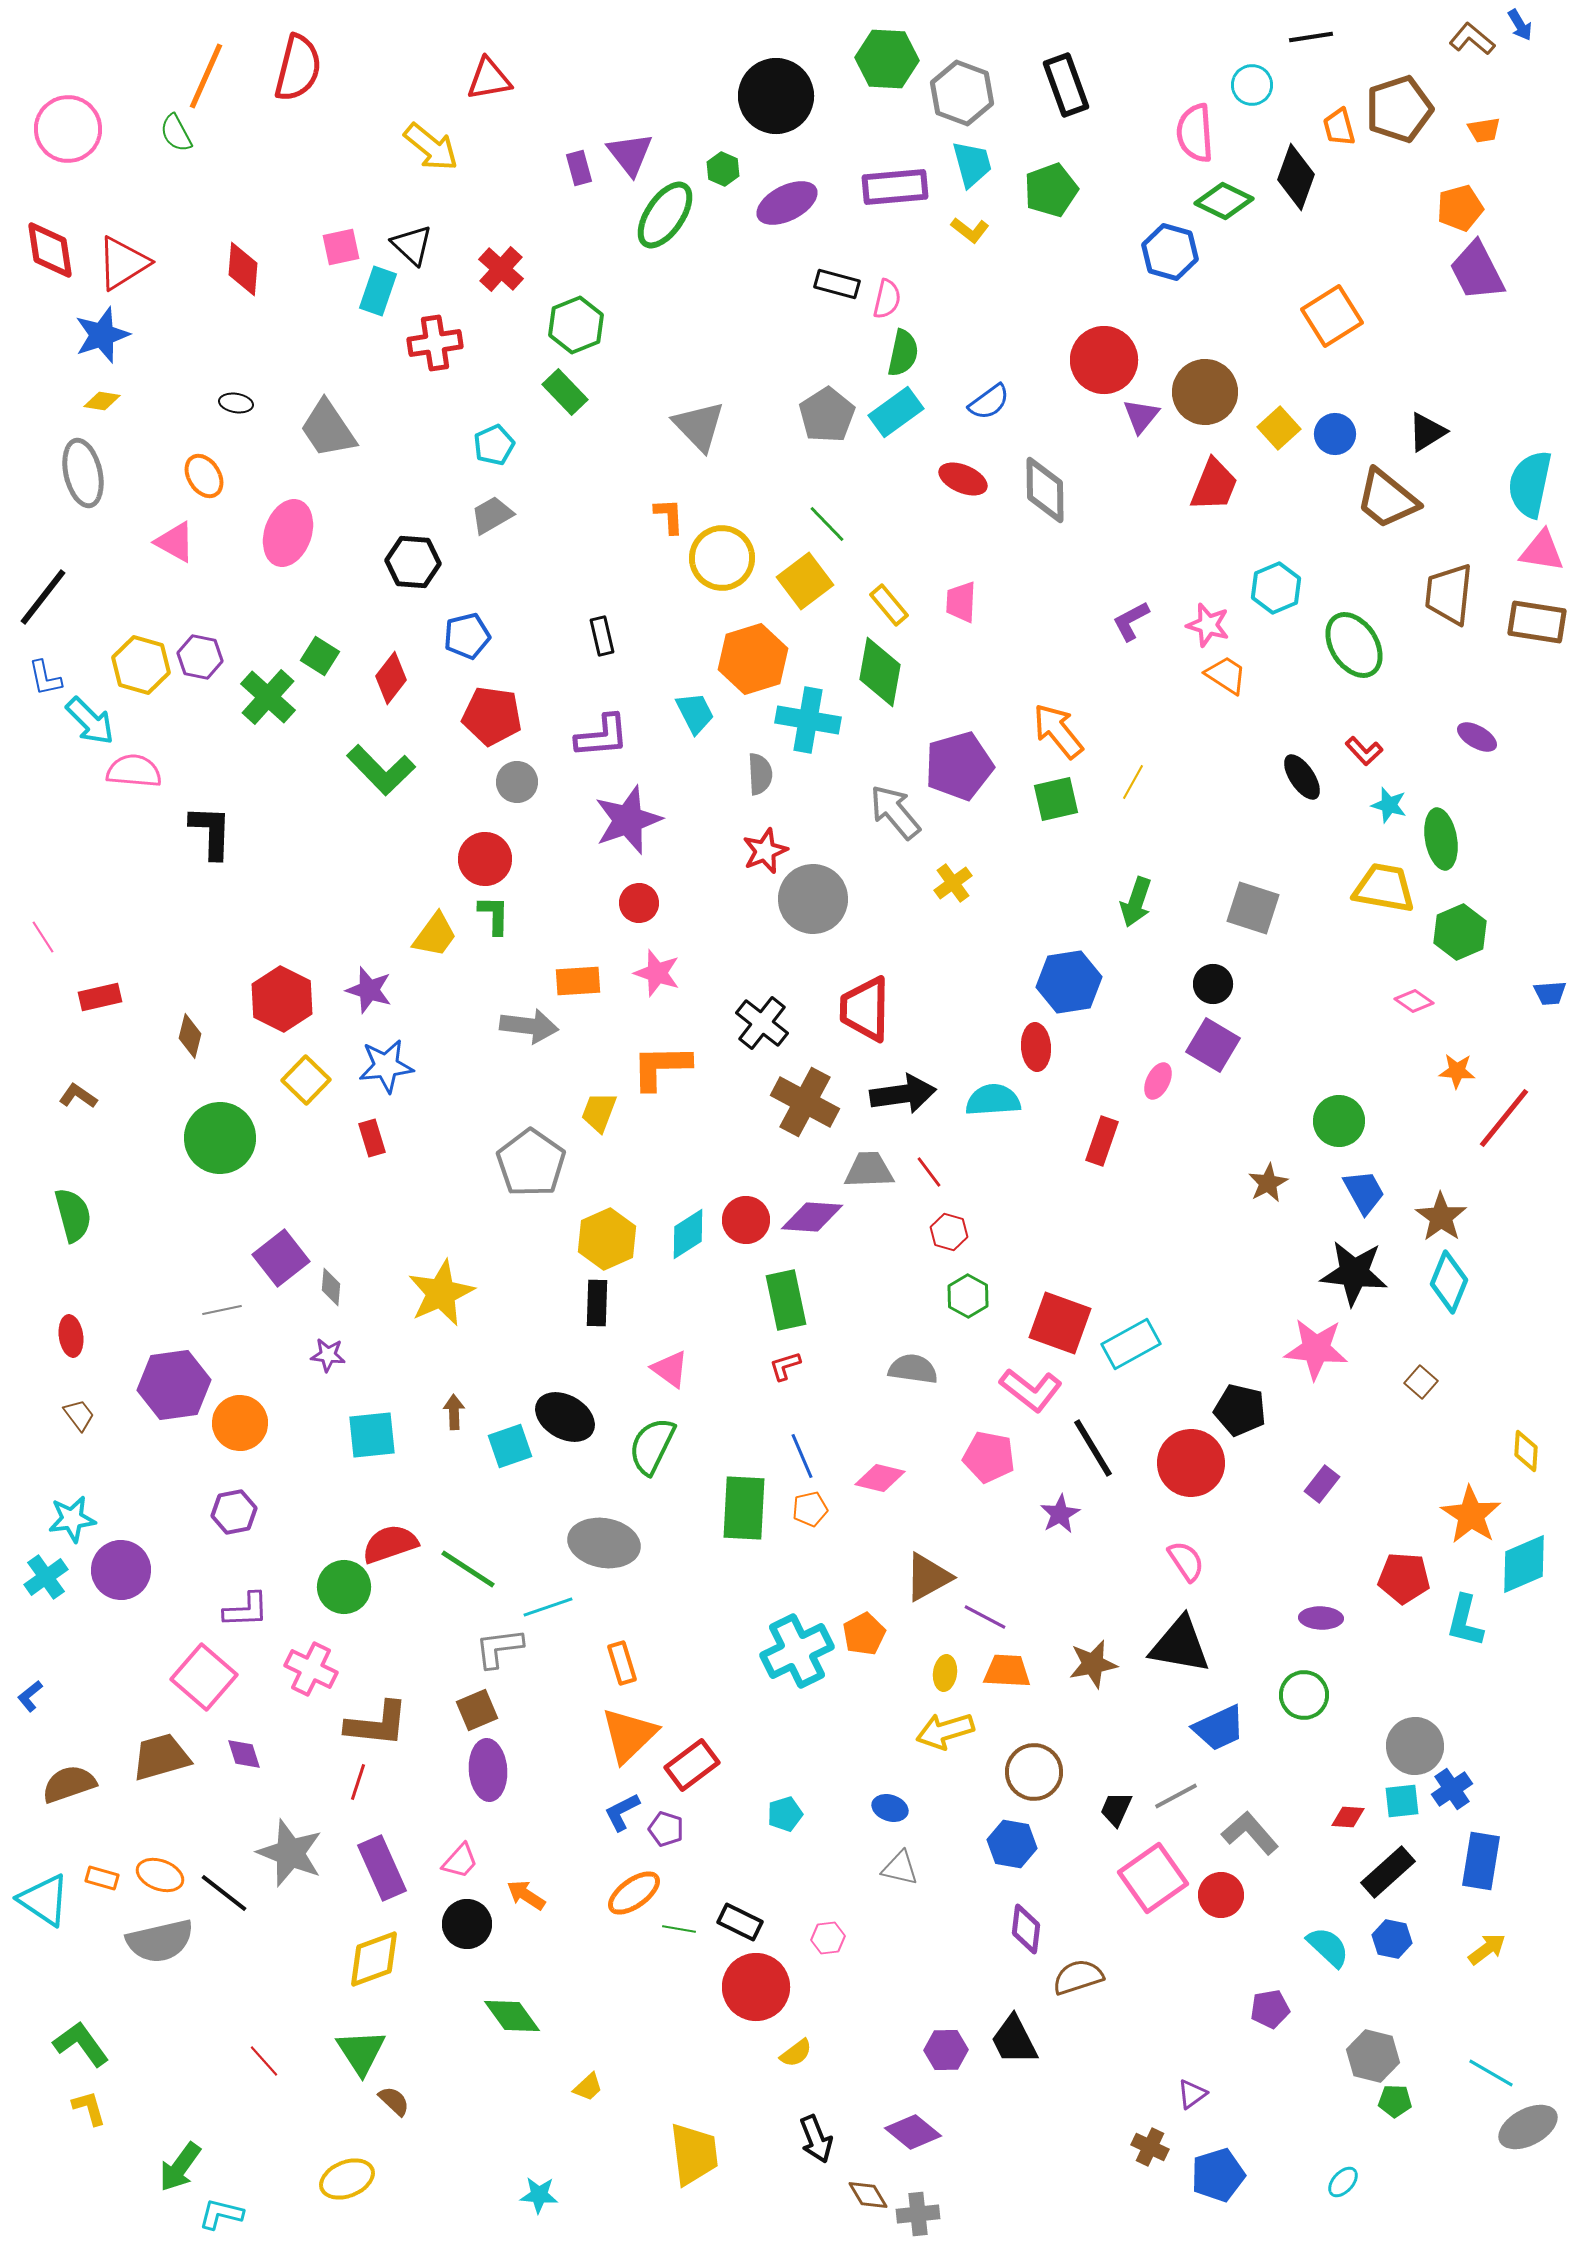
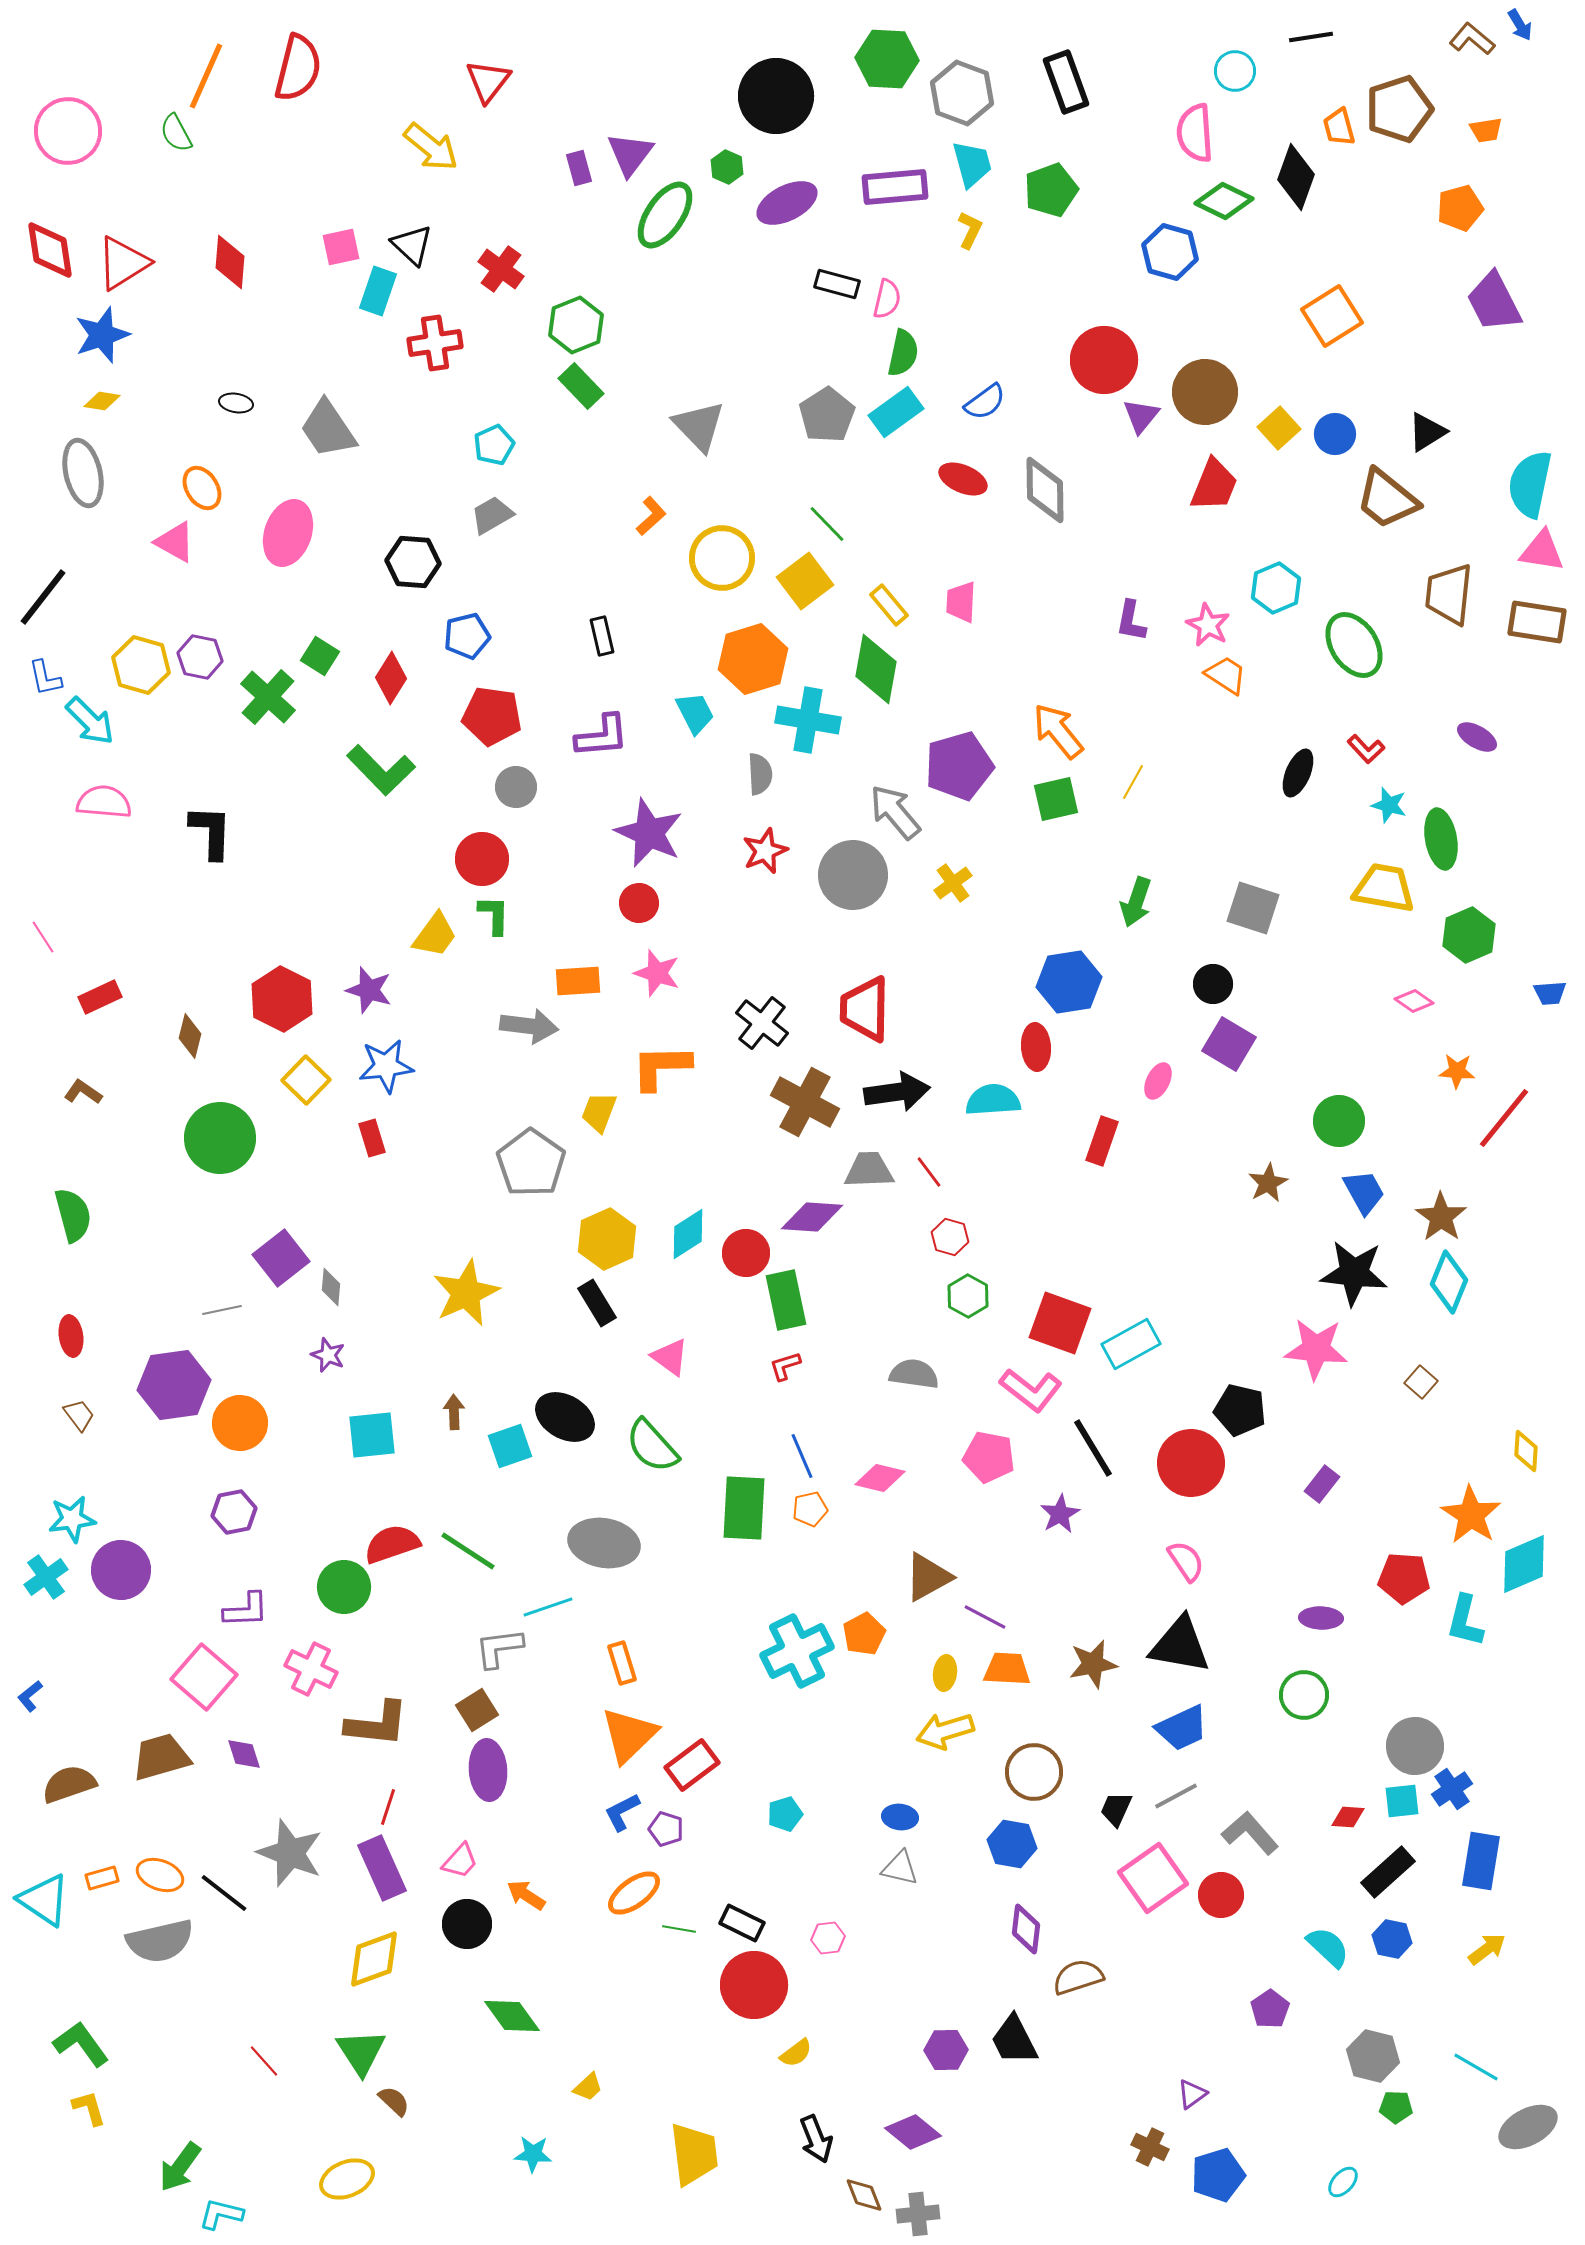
red triangle at (489, 79): moved 1 px left, 2 px down; rotated 42 degrees counterclockwise
black rectangle at (1066, 85): moved 3 px up
cyan circle at (1252, 85): moved 17 px left, 14 px up
pink circle at (68, 129): moved 2 px down
orange trapezoid at (1484, 130): moved 2 px right
purple triangle at (630, 154): rotated 15 degrees clockwise
green hexagon at (723, 169): moved 4 px right, 2 px up
yellow L-shape at (970, 230): rotated 102 degrees counterclockwise
red diamond at (243, 269): moved 13 px left, 7 px up
red cross at (501, 269): rotated 6 degrees counterclockwise
purple trapezoid at (1477, 271): moved 17 px right, 31 px down
green rectangle at (565, 392): moved 16 px right, 6 px up
blue semicircle at (989, 402): moved 4 px left
orange ellipse at (204, 476): moved 2 px left, 12 px down
orange L-shape at (669, 516): moved 18 px left; rotated 51 degrees clockwise
purple L-shape at (1131, 621): rotated 51 degrees counterclockwise
pink star at (1208, 625): rotated 12 degrees clockwise
green diamond at (880, 672): moved 4 px left, 3 px up
red diamond at (391, 678): rotated 6 degrees counterclockwise
red L-shape at (1364, 751): moved 2 px right, 2 px up
pink semicircle at (134, 771): moved 30 px left, 31 px down
black ellipse at (1302, 777): moved 4 px left, 4 px up; rotated 57 degrees clockwise
gray circle at (517, 782): moved 1 px left, 5 px down
purple star at (628, 820): moved 21 px right, 13 px down; rotated 28 degrees counterclockwise
red circle at (485, 859): moved 3 px left
gray circle at (813, 899): moved 40 px right, 24 px up
green hexagon at (1460, 932): moved 9 px right, 3 px down
red rectangle at (100, 997): rotated 12 degrees counterclockwise
purple square at (1213, 1045): moved 16 px right, 1 px up
black arrow at (903, 1094): moved 6 px left, 2 px up
brown L-shape at (78, 1096): moved 5 px right, 4 px up
red circle at (746, 1220): moved 33 px down
red hexagon at (949, 1232): moved 1 px right, 5 px down
yellow star at (441, 1293): moved 25 px right
black rectangle at (597, 1303): rotated 33 degrees counterclockwise
purple star at (328, 1355): rotated 16 degrees clockwise
pink triangle at (670, 1369): moved 12 px up
gray semicircle at (913, 1369): moved 1 px right, 5 px down
green semicircle at (652, 1446): rotated 68 degrees counterclockwise
red semicircle at (390, 1544): moved 2 px right
green line at (468, 1569): moved 18 px up
orange trapezoid at (1007, 1671): moved 2 px up
brown square at (477, 1710): rotated 9 degrees counterclockwise
blue trapezoid at (1219, 1728): moved 37 px left
red line at (358, 1782): moved 30 px right, 25 px down
blue ellipse at (890, 1808): moved 10 px right, 9 px down; rotated 12 degrees counterclockwise
orange rectangle at (102, 1878): rotated 32 degrees counterclockwise
black rectangle at (740, 1922): moved 2 px right, 1 px down
red circle at (756, 1987): moved 2 px left, 2 px up
purple pentagon at (1270, 2009): rotated 24 degrees counterclockwise
cyan line at (1491, 2073): moved 15 px left, 6 px up
green pentagon at (1395, 2101): moved 1 px right, 6 px down
cyan star at (539, 2195): moved 6 px left, 41 px up
brown diamond at (868, 2195): moved 4 px left; rotated 9 degrees clockwise
